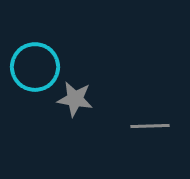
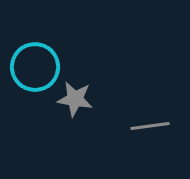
gray line: rotated 6 degrees counterclockwise
